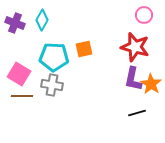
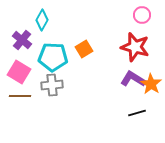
pink circle: moved 2 px left
purple cross: moved 7 px right, 17 px down; rotated 18 degrees clockwise
orange square: rotated 18 degrees counterclockwise
cyan pentagon: moved 1 px left
pink square: moved 2 px up
purple L-shape: rotated 110 degrees clockwise
gray cross: rotated 15 degrees counterclockwise
brown line: moved 2 px left
